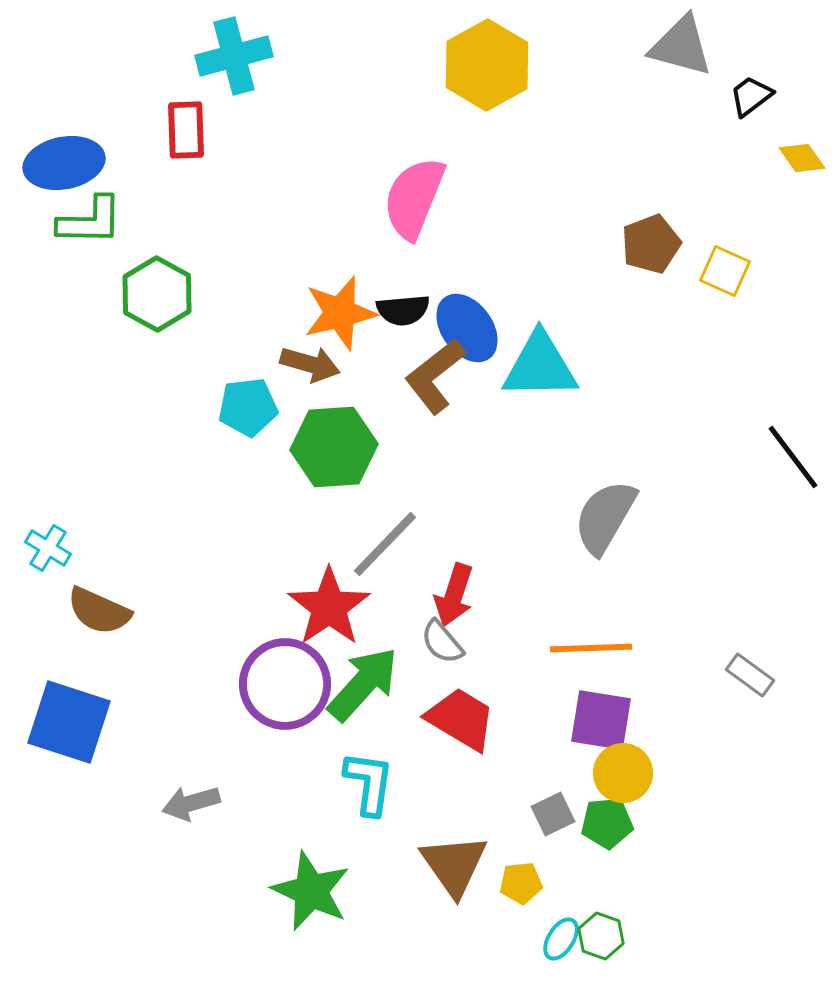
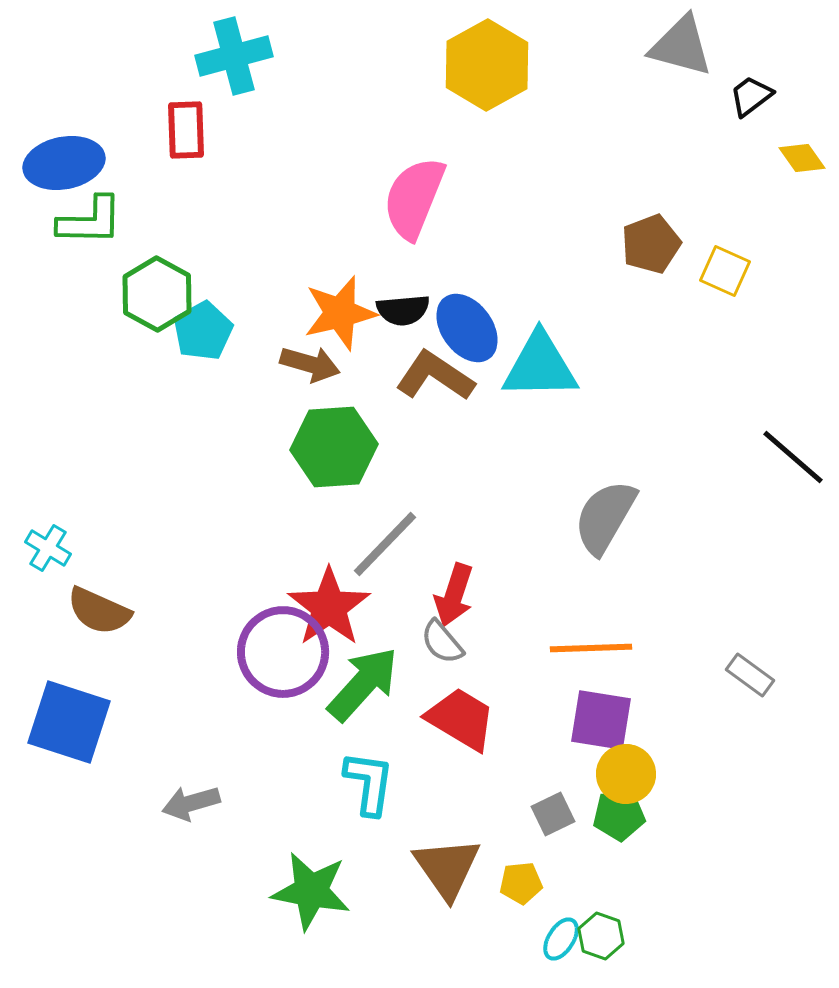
brown L-shape at (435, 376): rotated 72 degrees clockwise
cyan pentagon at (248, 407): moved 45 px left, 76 px up; rotated 22 degrees counterclockwise
black line at (793, 457): rotated 12 degrees counterclockwise
purple circle at (285, 684): moved 2 px left, 32 px up
yellow circle at (623, 773): moved 3 px right, 1 px down
green pentagon at (607, 823): moved 12 px right, 8 px up
brown triangle at (454, 865): moved 7 px left, 3 px down
green star at (311, 891): rotated 14 degrees counterclockwise
